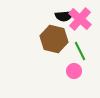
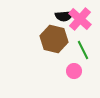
green line: moved 3 px right, 1 px up
